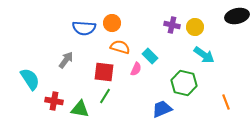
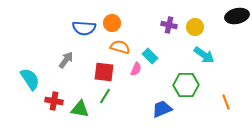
purple cross: moved 3 px left
green hexagon: moved 2 px right, 2 px down; rotated 15 degrees counterclockwise
